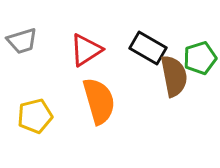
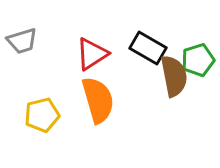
red triangle: moved 6 px right, 4 px down
green pentagon: moved 2 px left, 2 px down
orange semicircle: moved 1 px left, 1 px up
yellow pentagon: moved 7 px right, 1 px up
